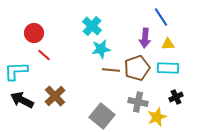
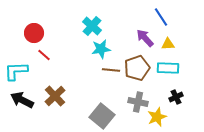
purple arrow: rotated 132 degrees clockwise
